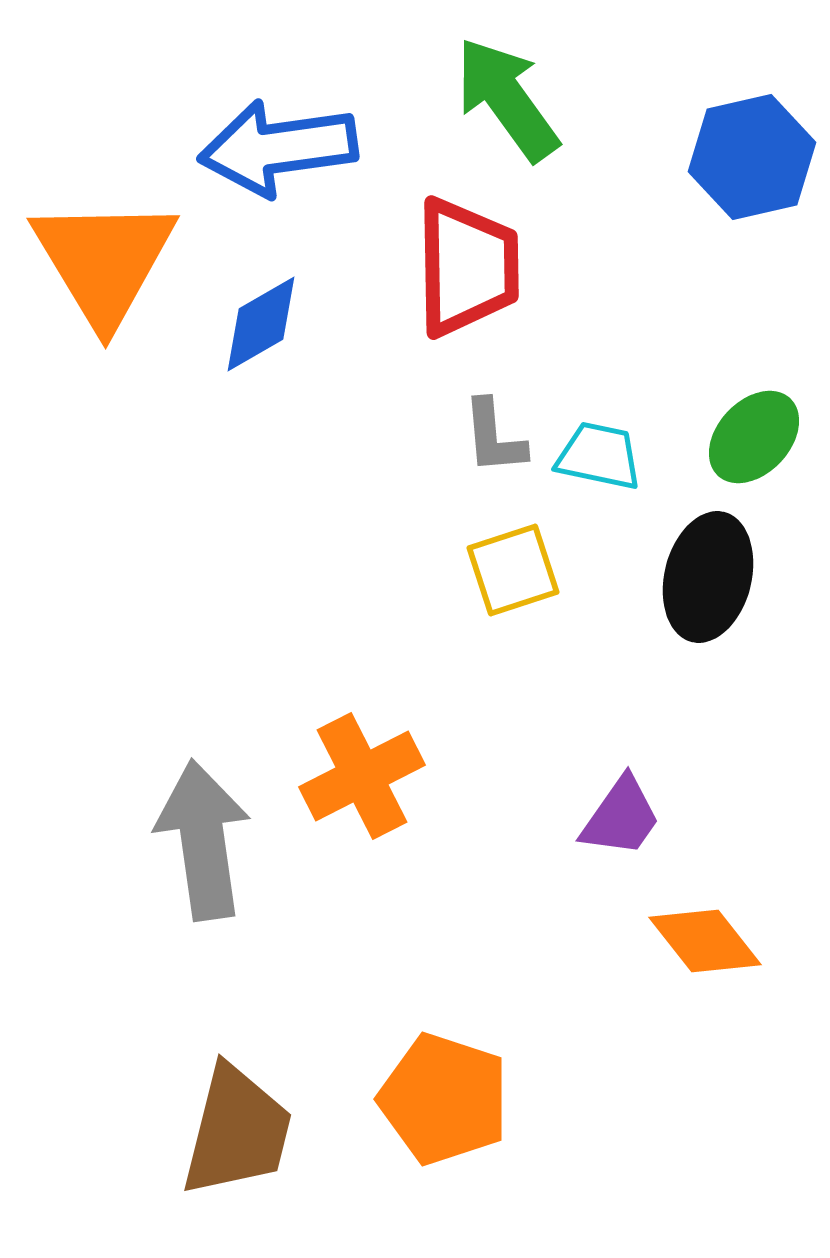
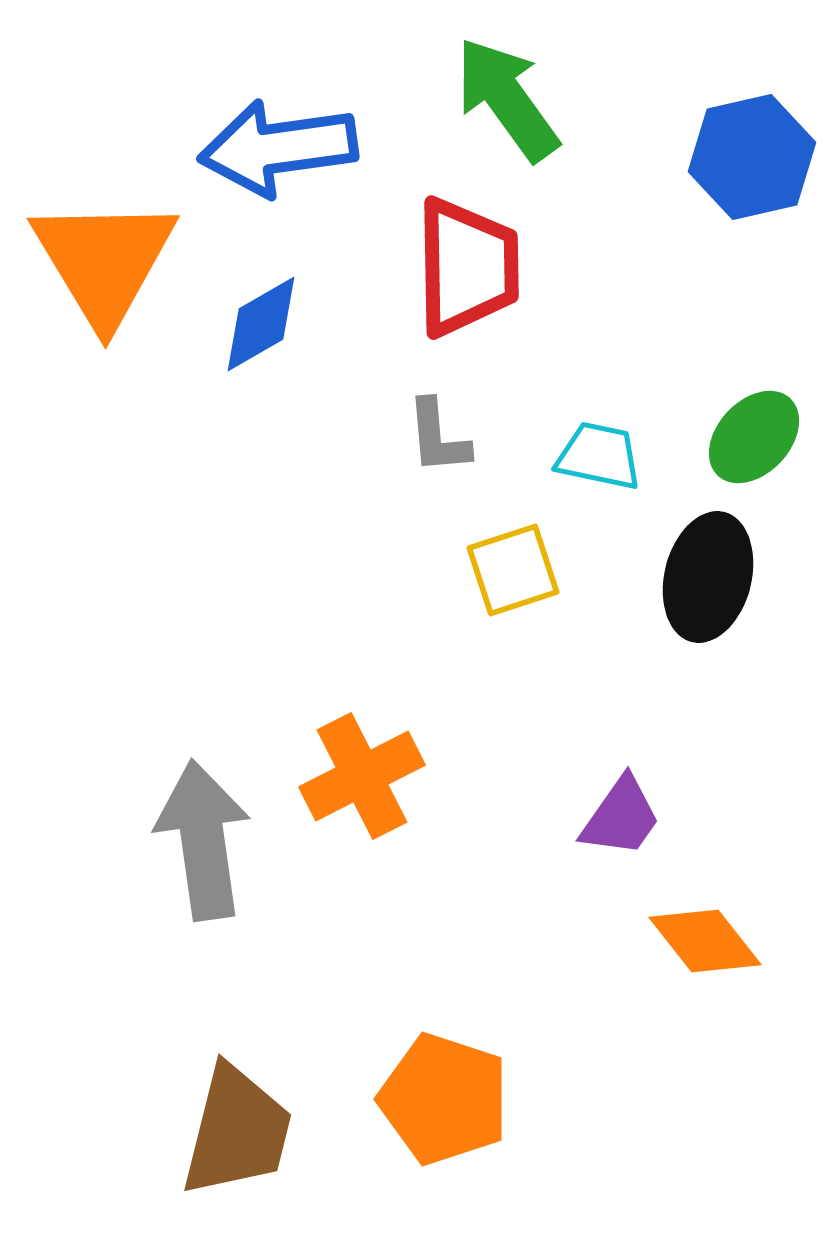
gray L-shape: moved 56 px left
